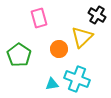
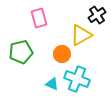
black cross: rotated 24 degrees clockwise
yellow triangle: moved 1 px left, 2 px up; rotated 15 degrees clockwise
orange circle: moved 3 px right, 5 px down
green pentagon: moved 2 px right, 3 px up; rotated 25 degrees clockwise
cyan triangle: rotated 32 degrees clockwise
